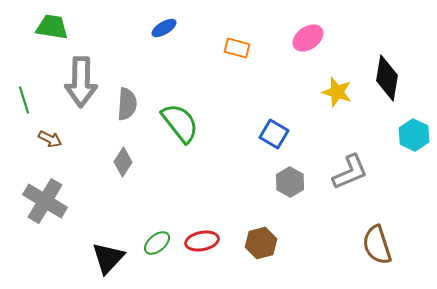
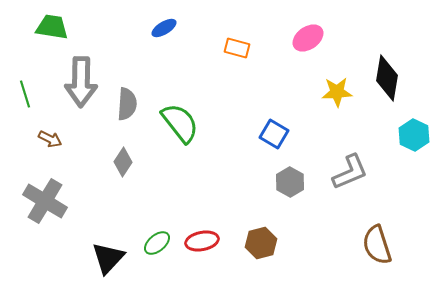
yellow star: rotated 20 degrees counterclockwise
green line: moved 1 px right, 6 px up
